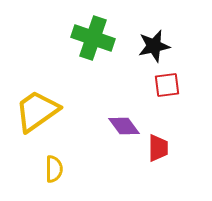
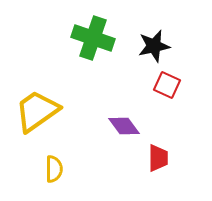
red square: rotated 32 degrees clockwise
red trapezoid: moved 10 px down
